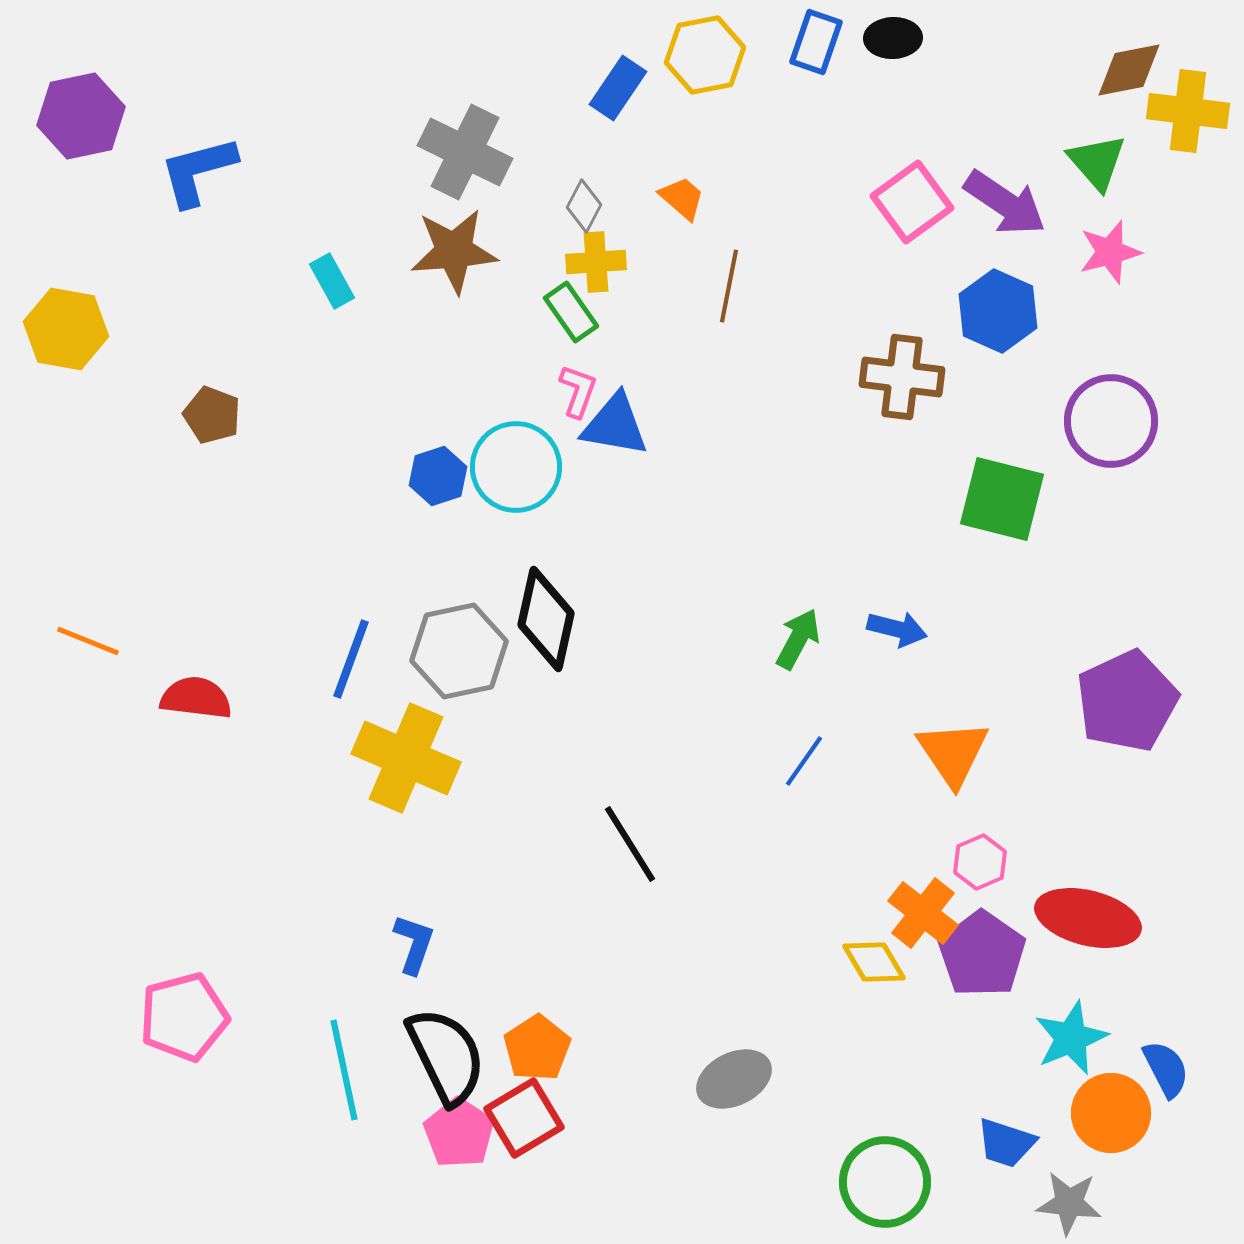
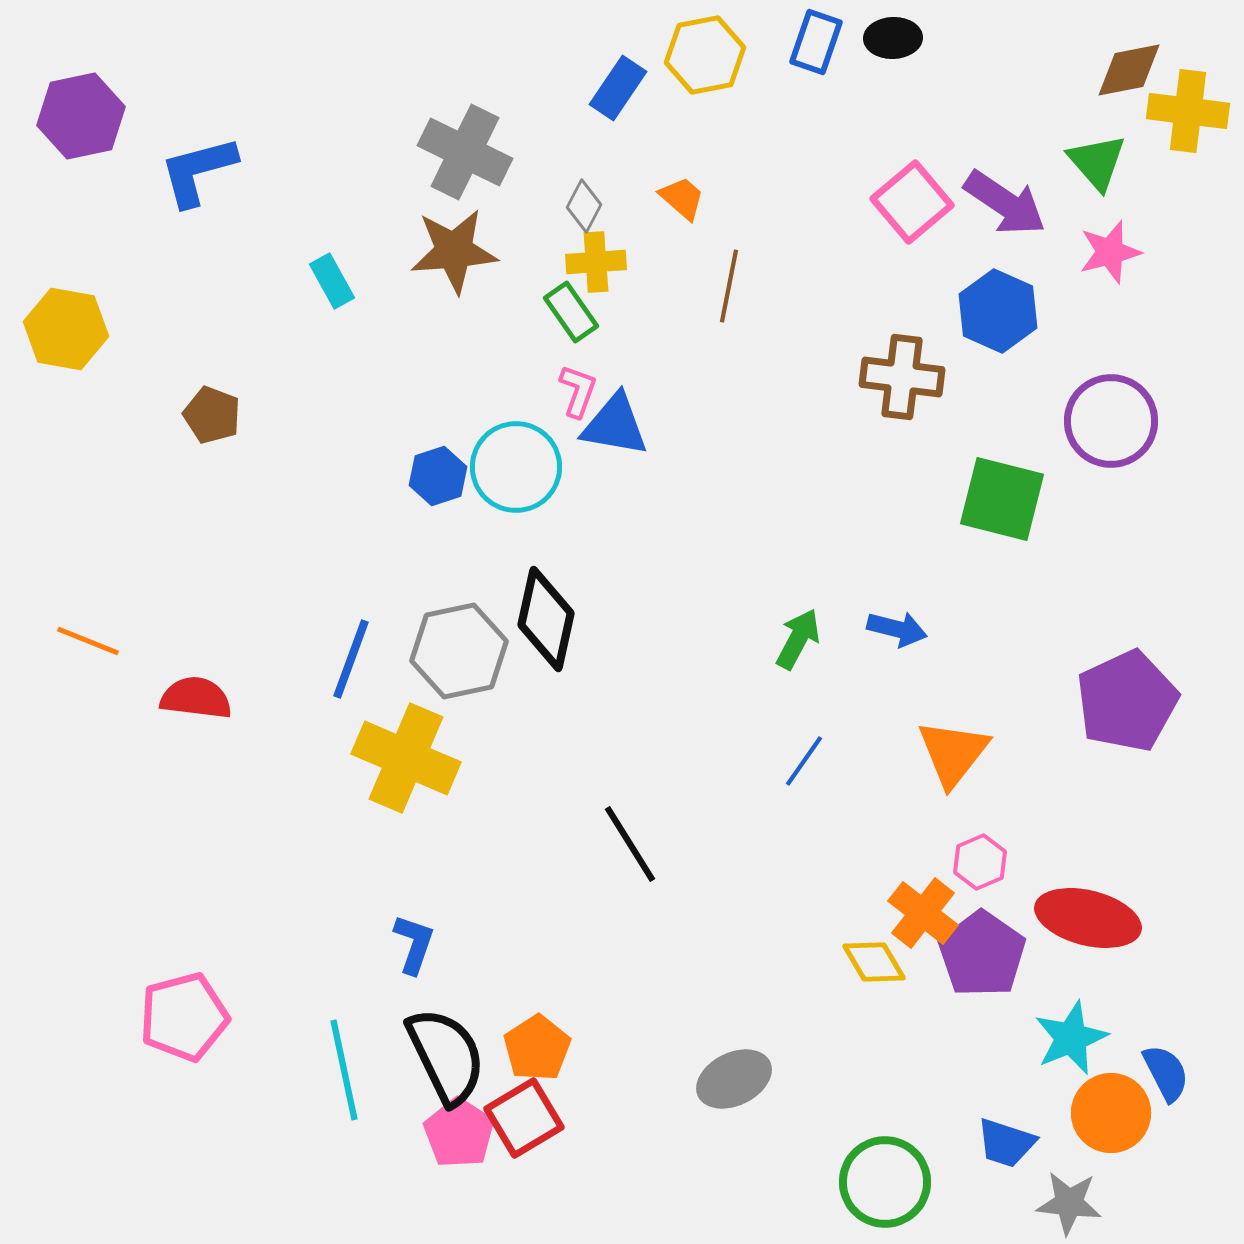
pink square at (912, 202): rotated 4 degrees counterclockwise
orange triangle at (953, 753): rotated 12 degrees clockwise
blue semicircle at (1166, 1069): moved 4 px down
